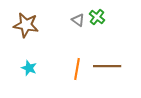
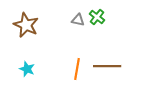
gray triangle: rotated 24 degrees counterclockwise
brown star: rotated 15 degrees clockwise
cyan star: moved 2 px left, 1 px down
